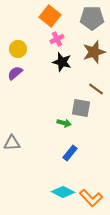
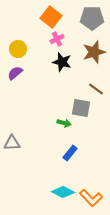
orange square: moved 1 px right, 1 px down
